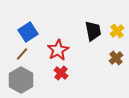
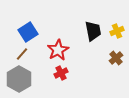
yellow cross: rotated 16 degrees clockwise
red cross: rotated 24 degrees clockwise
gray hexagon: moved 2 px left, 1 px up
